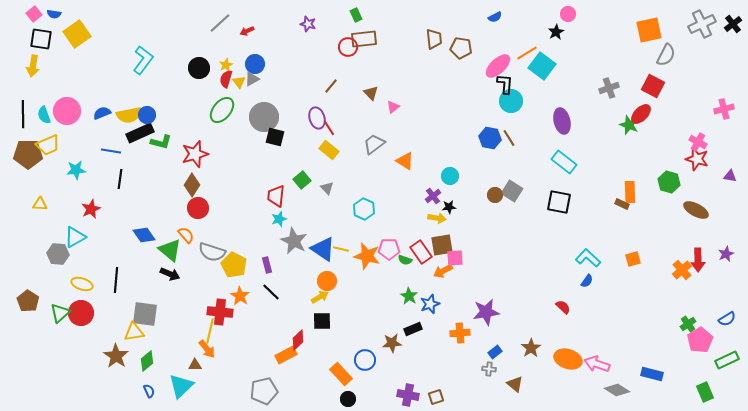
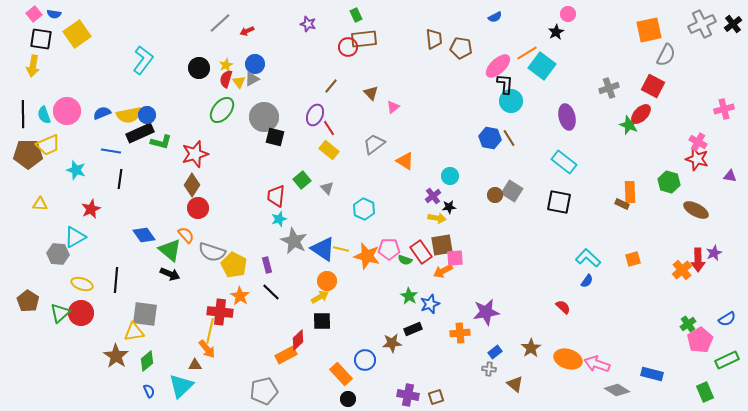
purple ellipse at (317, 118): moved 2 px left, 3 px up; rotated 40 degrees clockwise
purple ellipse at (562, 121): moved 5 px right, 4 px up
cyan star at (76, 170): rotated 24 degrees clockwise
purple star at (726, 254): moved 12 px left, 1 px up
